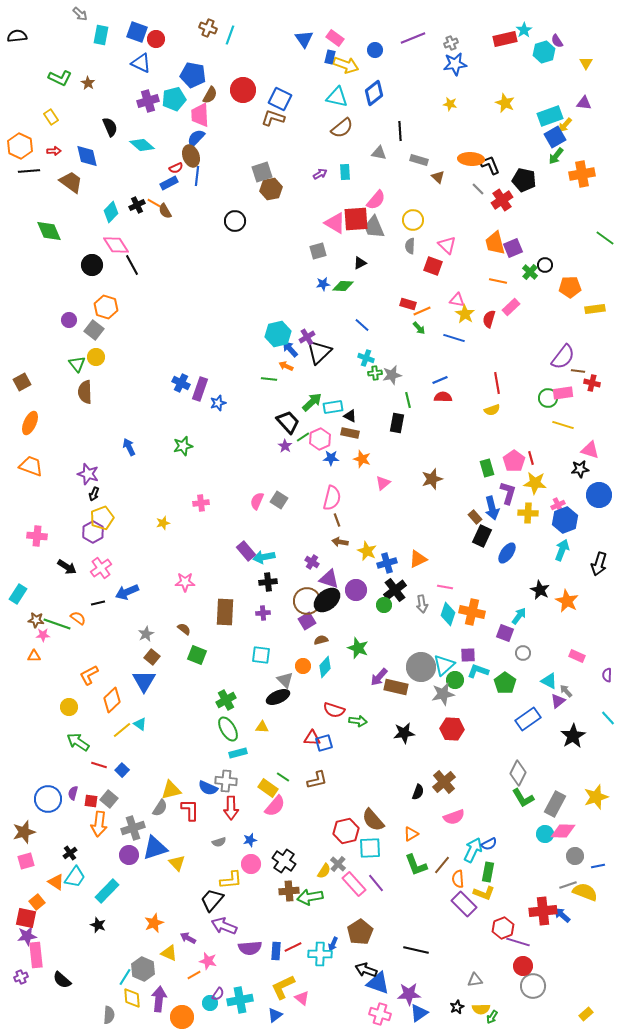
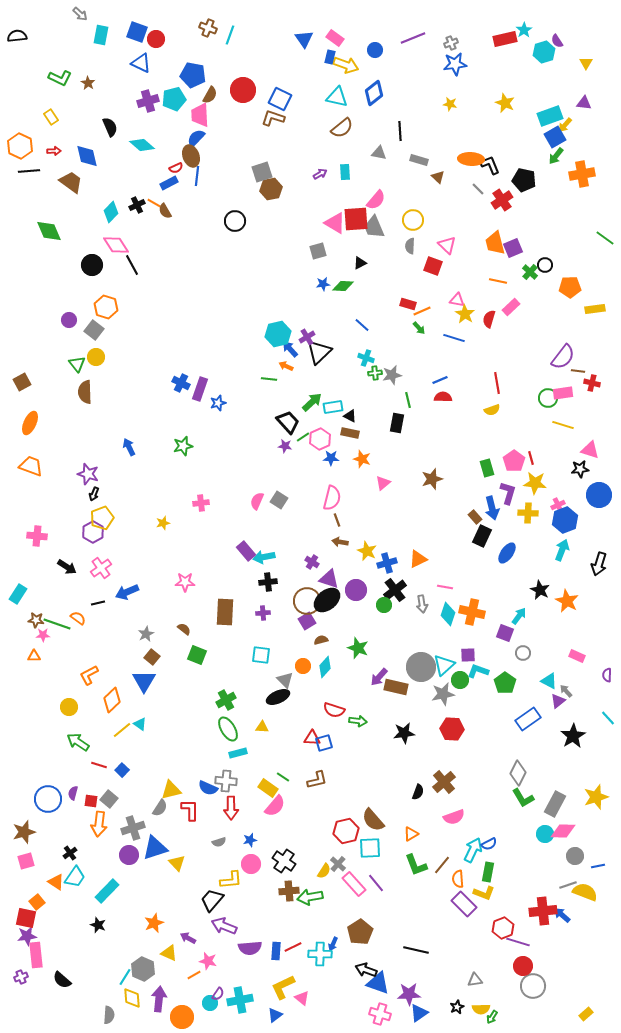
purple star at (285, 446): rotated 24 degrees counterclockwise
green circle at (455, 680): moved 5 px right
